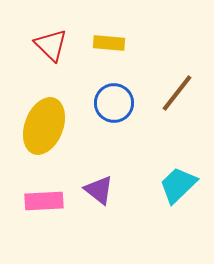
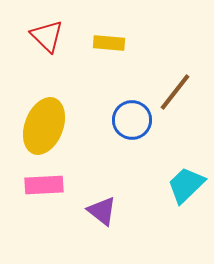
red triangle: moved 4 px left, 9 px up
brown line: moved 2 px left, 1 px up
blue circle: moved 18 px right, 17 px down
cyan trapezoid: moved 8 px right
purple triangle: moved 3 px right, 21 px down
pink rectangle: moved 16 px up
